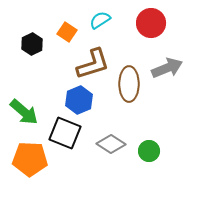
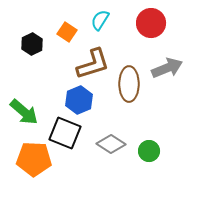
cyan semicircle: rotated 25 degrees counterclockwise
orange pentagon: moved 4 px right
